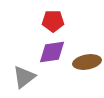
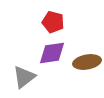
red pentagon: moved 1 px down; rotated 15 degrees clockwise
purple diamond: moved 1 px down
